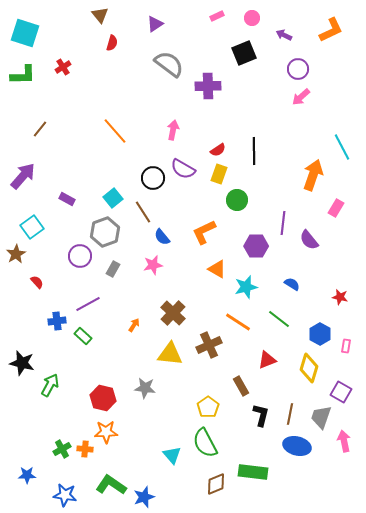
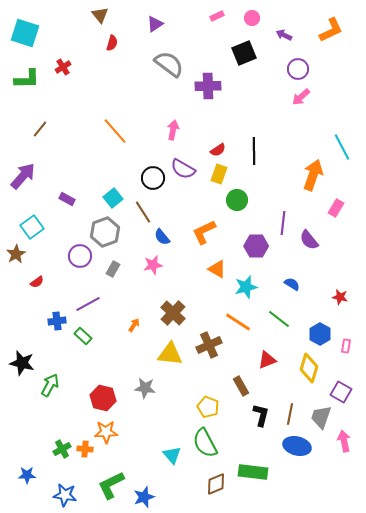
green L-shape at (23, 75): moved 4 px right, 4 px down
red semicircle at (37, 282): rotated 96 degrees clockwise
yellow pentagon at (208, 407): rotated 15 degrees counterclockwise
green L-shape at (111, 485): rotated 60 degrees counterclockwise
